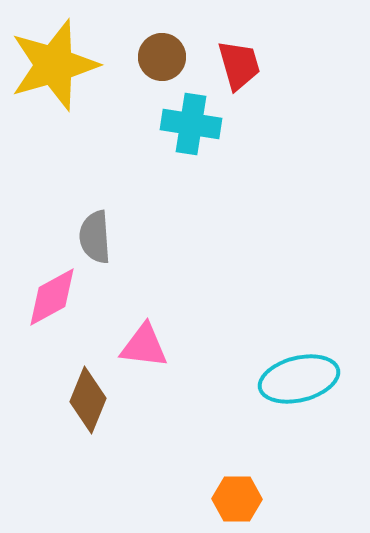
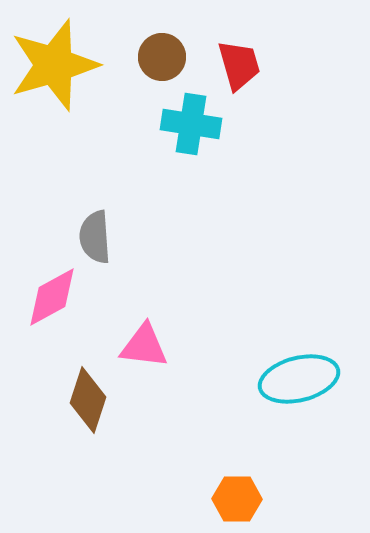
brown diamond: rotated 4 degrees counterclockwise
